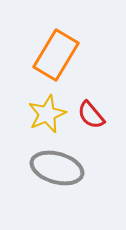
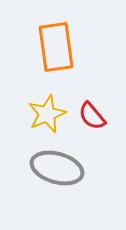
orange rectangle: moved 8 px up; rotated 39 degrees counterclockwise
red semicircle: moved 1 px right, 1 px down
